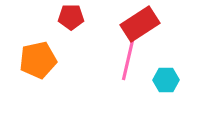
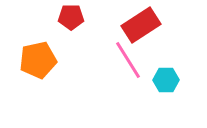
red rectangle: moved 1 px right, 1 px down
pink line: rotated 45 degrees counterclockwise
